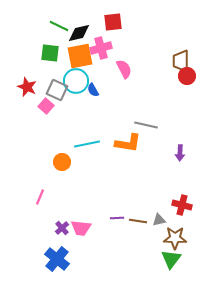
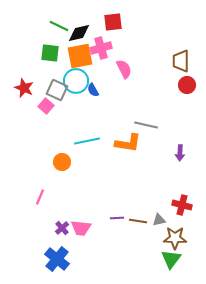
red circle: moved 9 px down
red star: moved 3 px left, 1 px down
cyan line: moved 3 px up
